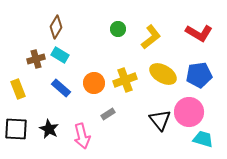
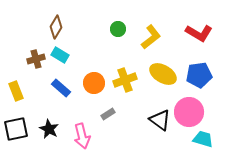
yellow rectangle: moved 2 px left, 2 px down
black triangle: rotated 15 degrees counterclockwise
black square: rotated 15 degrees counterclockwise
